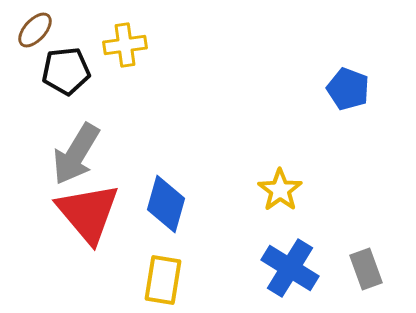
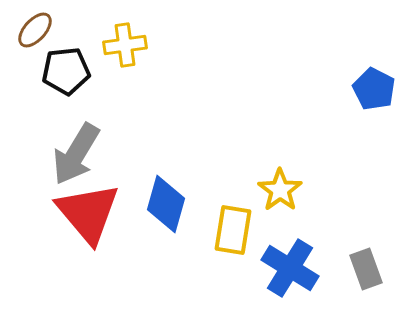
blue pentagon: moved 26 px right; rotated 6 degrees clockwise
yellow rectangle: moved 70 px right, 50 px up
